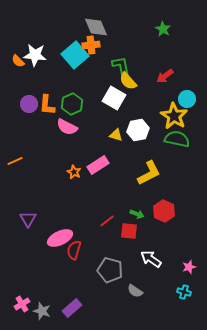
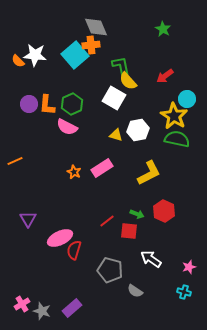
pink rectangle: moved 4 px right, 3 px down
